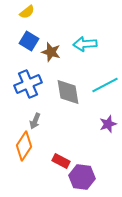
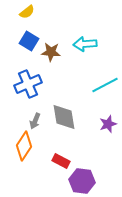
brown star: rotated 12 degrees counterclockwise
gray diamond: moved 4 px left, 25 px down
purple hexagon: moved 4 px down
